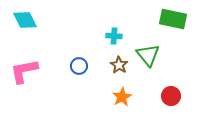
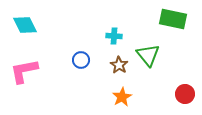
cyan diamond: moved 5 px down
blue circle: moved 2 px right, 6 px up
red circle: moved 14 px right, 2 px up
